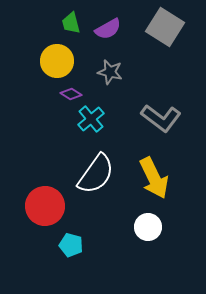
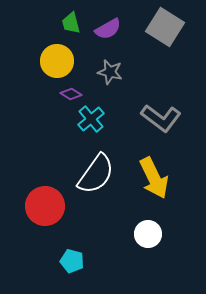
white circle: moved 7 px down
cyan pentagon: moved 1 px right, 16 px down
